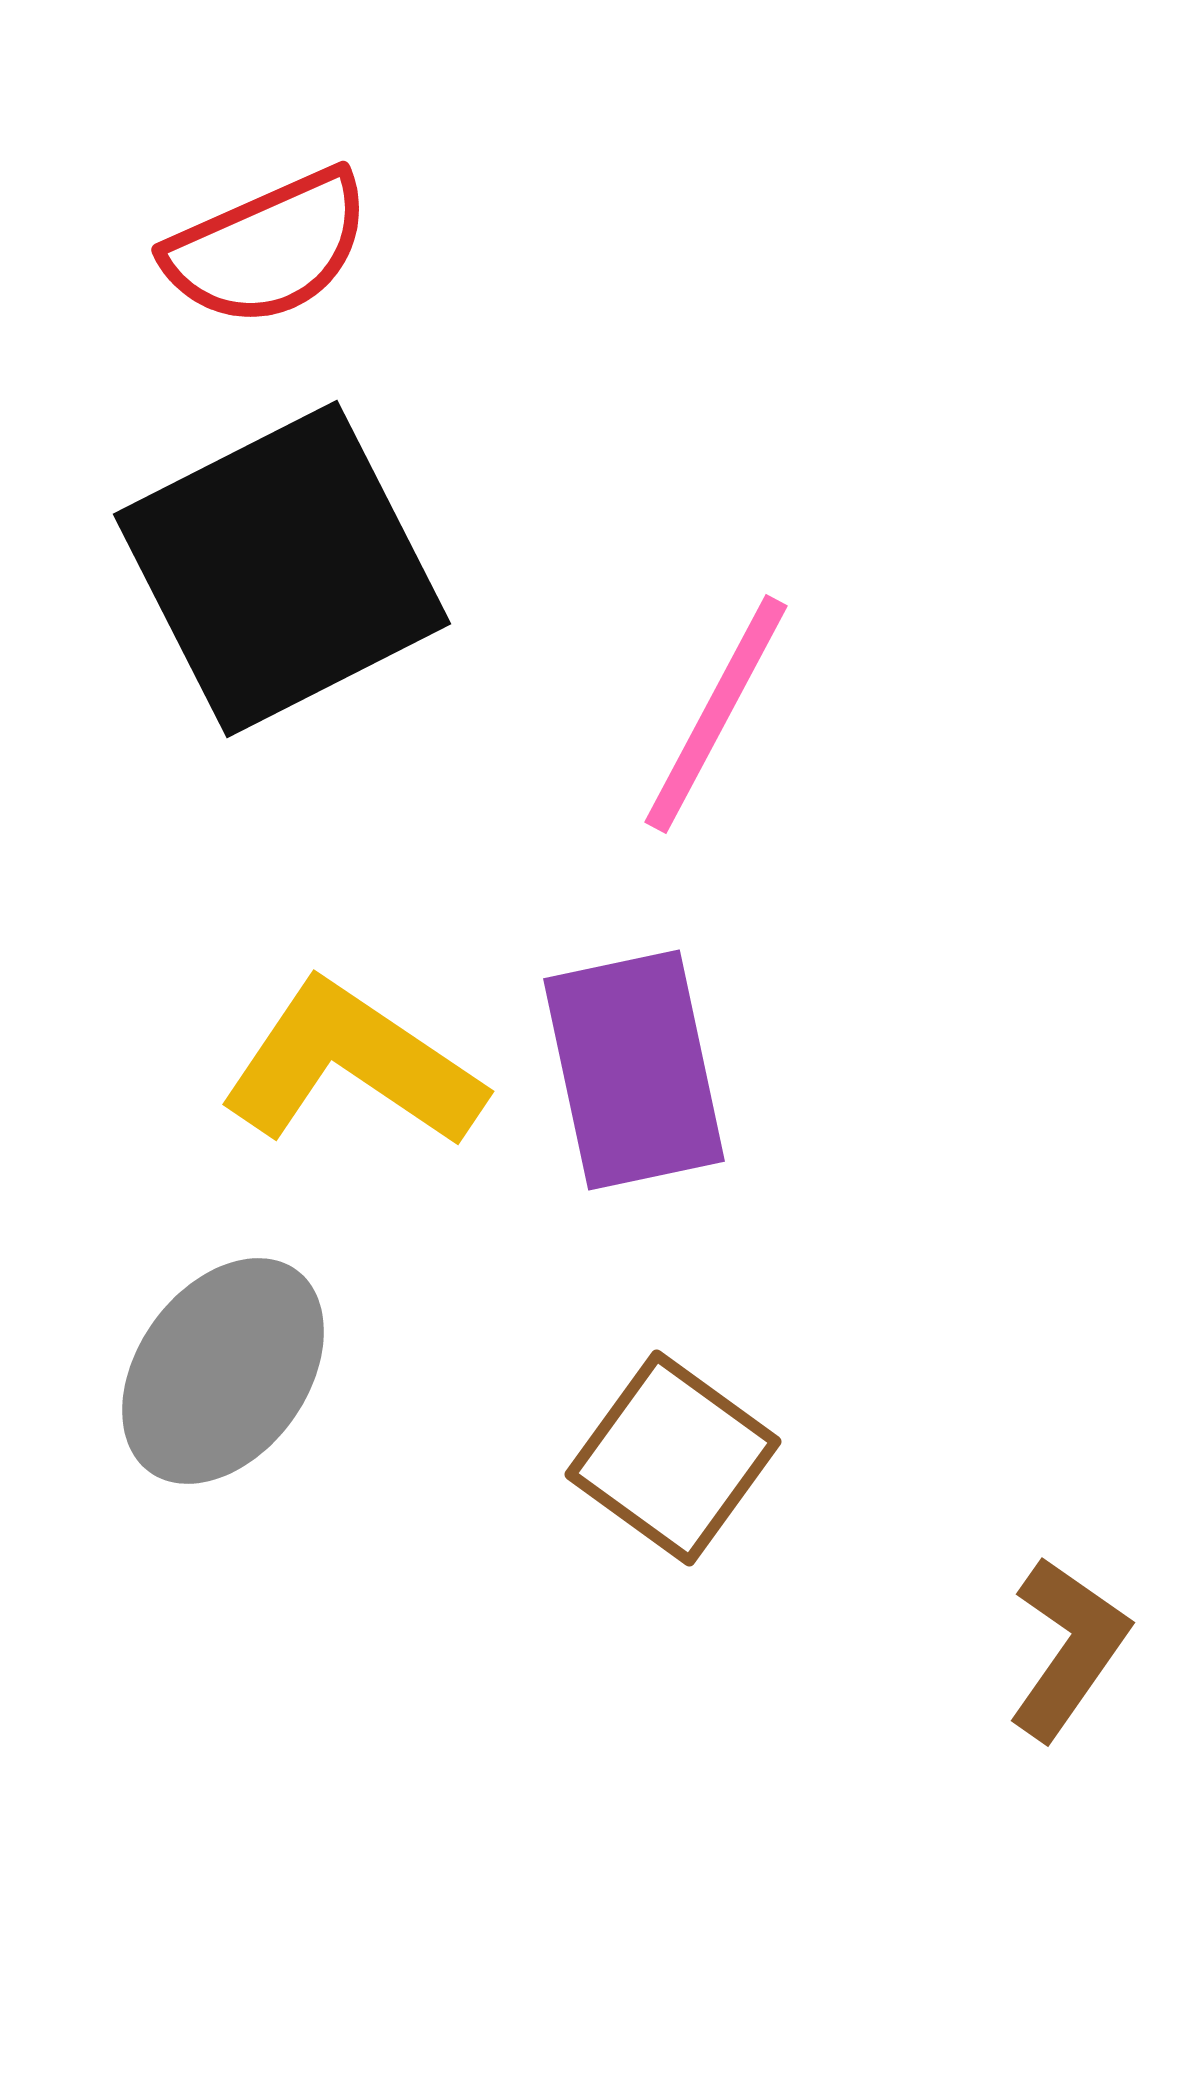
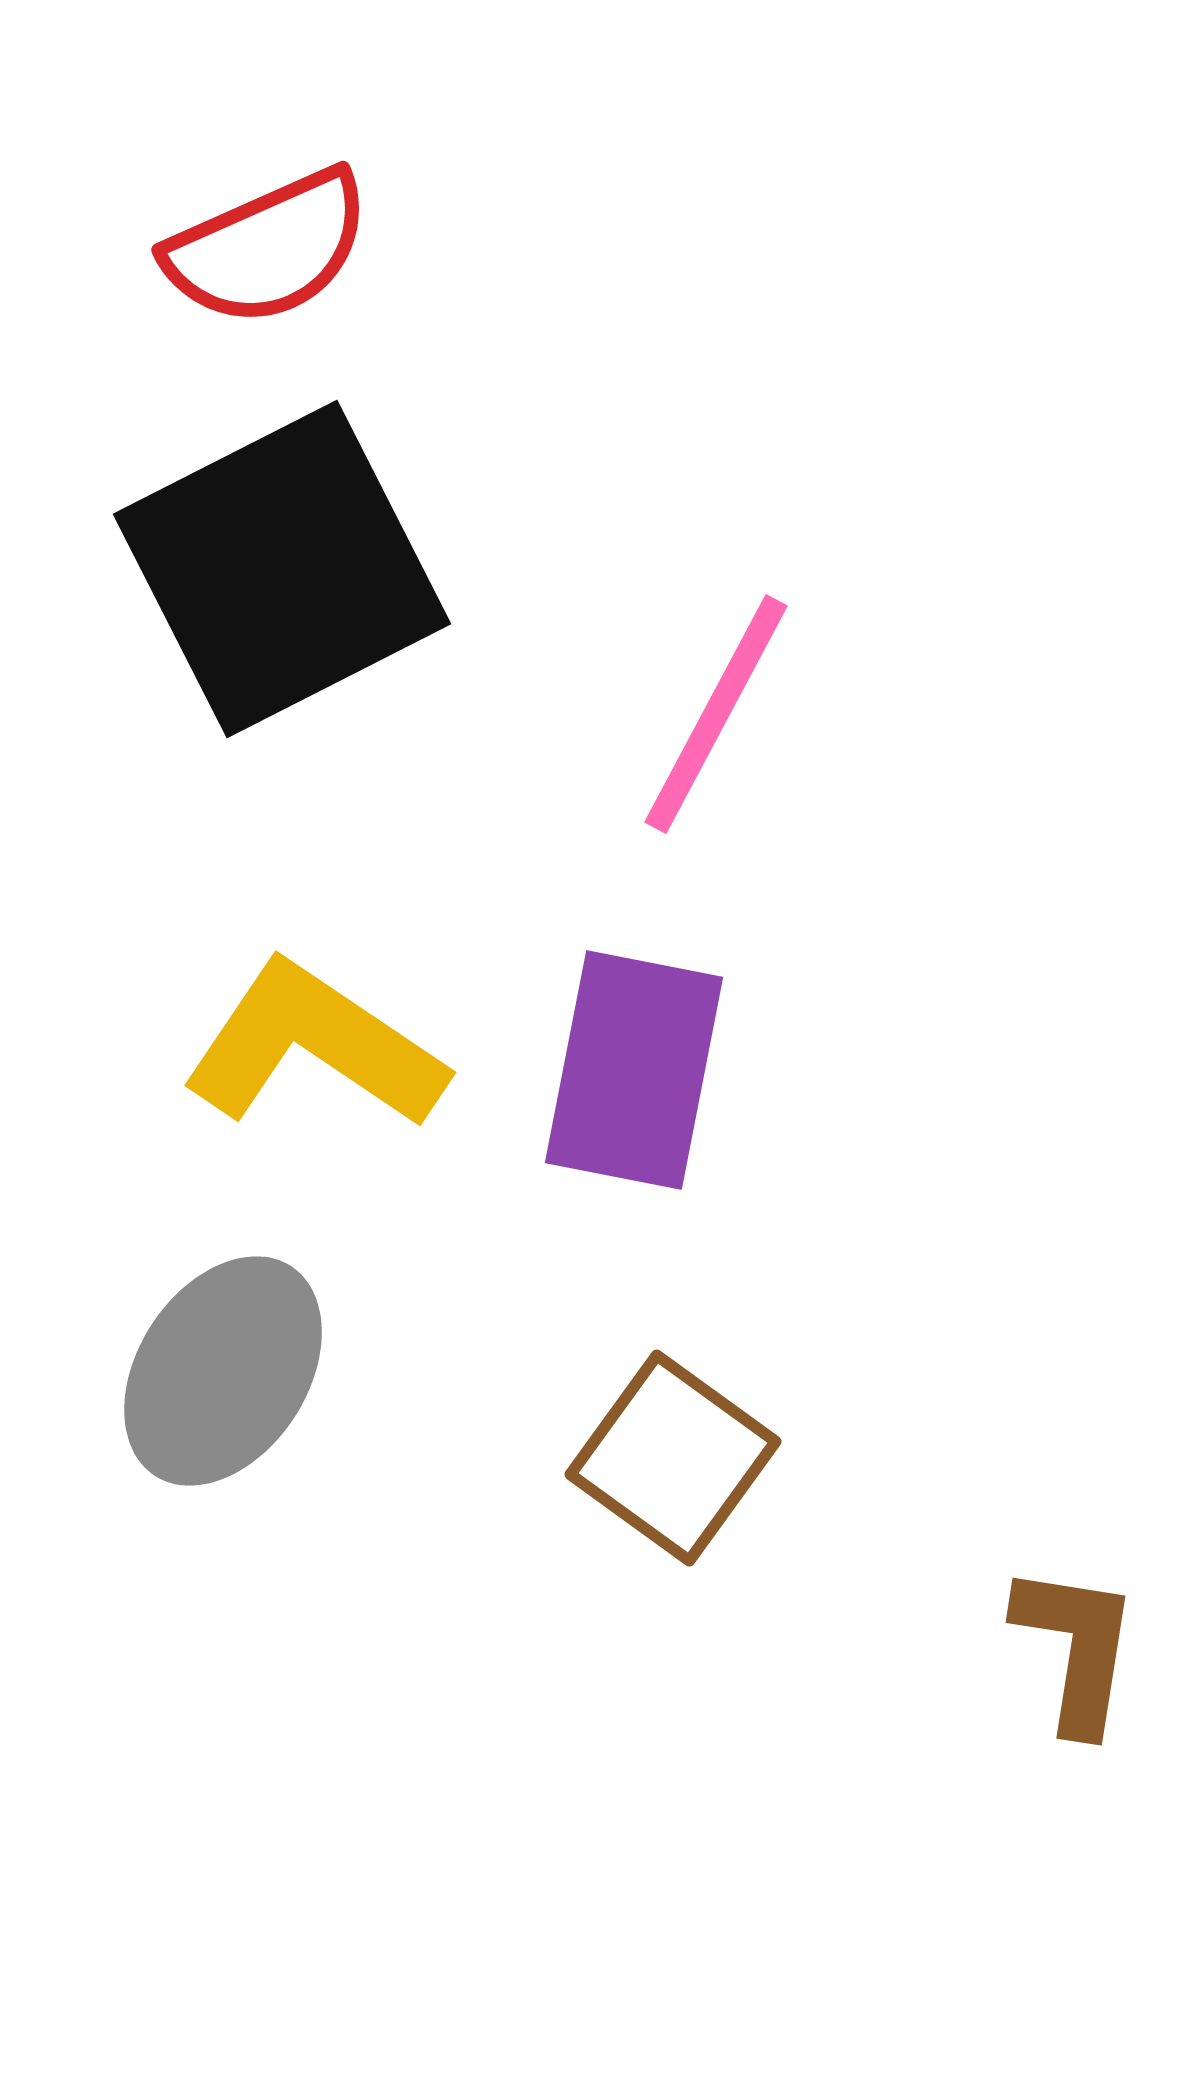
yellow L-shape: moved 38 px left, 19 px up
purple rectangle: rotated 23 degrees clockwise
gray ellipse: rotated 3 degrees counterclockwise
brown L-shape: moved 8 px right; rotated 26 degrees counterclockwise
